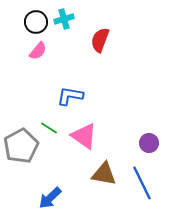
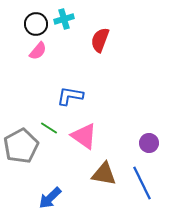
black circle: moved 2 px down
